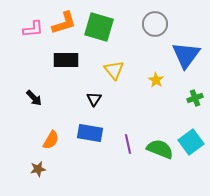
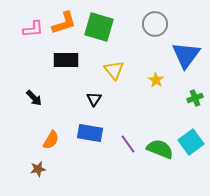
purple line: rotated 24 degrees counterclockwise
